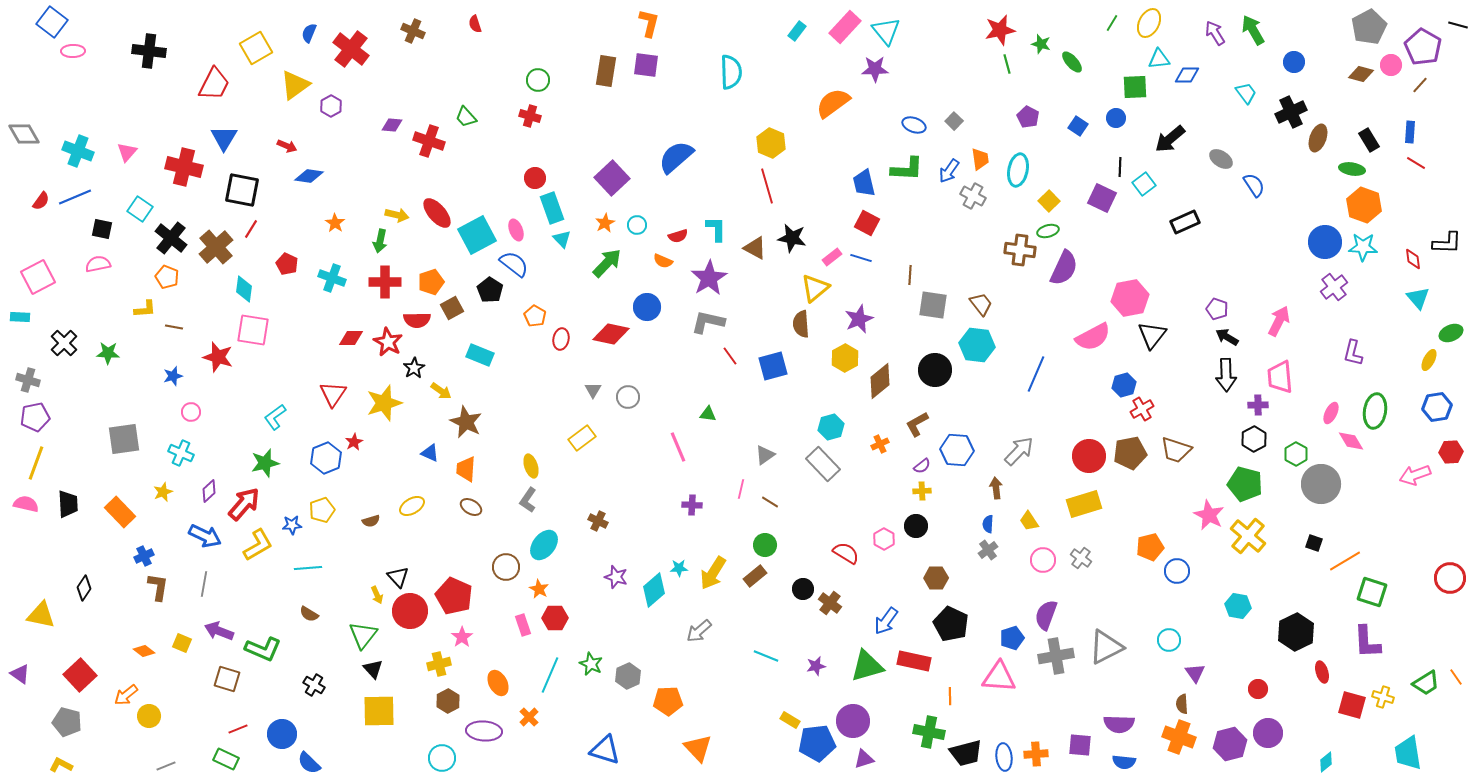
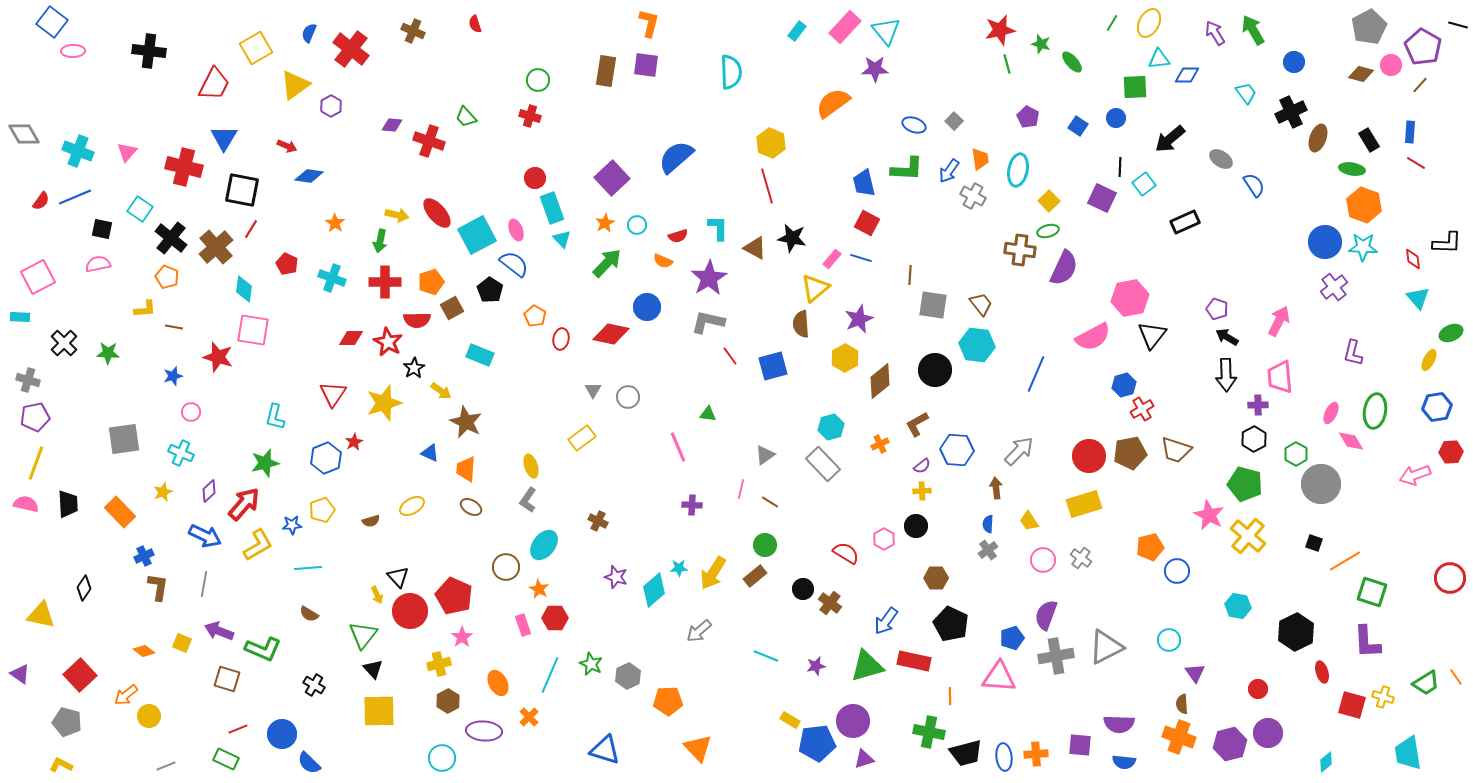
cyan L-shape at (716, 229): moved 2 px right, 1 px up
pink rectangle at (832, 257): moved 2 px down; rotated 12 degrees counterclockwise
cyan L-shape at (275, 417): rotated 40 degrees counterclockwise
